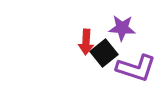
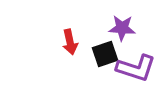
red arrow: moved 16 px left; rotated 15 degrees counterclockwise
black square: moved 1 px right, 1 px down; rotated 20 degrees clockwise
